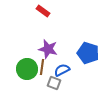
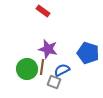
gray square: moved 1 px up
